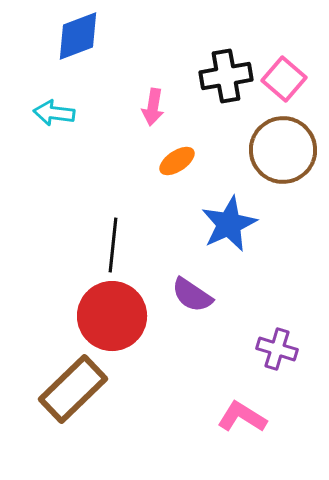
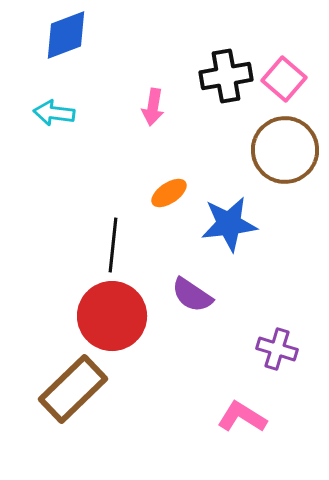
blue diamond: moved 12 px left, 1 px up
brown circle: moved 2 px right
orange ellipse: moved 8 px left, 32 px down
blue star: rotated 18 degrees clockwise
